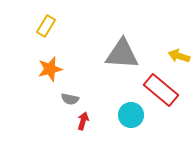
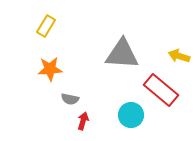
orange star: rotated 10 degrees clockwise
